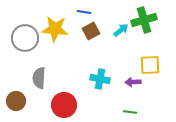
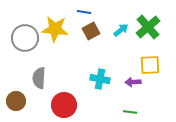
green cross: moved 4 px right, 7 px down; rotated 25 degrees counterclockwise
